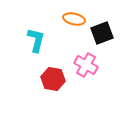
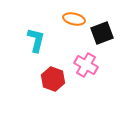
red hexagon: rotated 10 degrees clockwise
